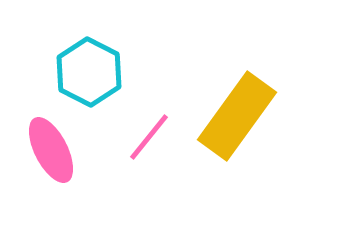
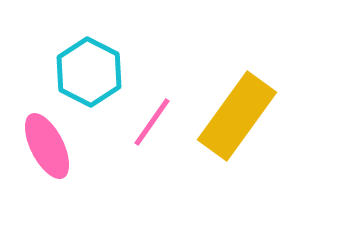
pink line: moved 3 px right, 15 px up; rotated 4 degrees counterclockwise
pink ellipse: moved 4 px left, 4 px up
